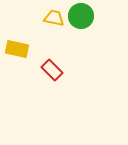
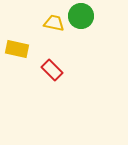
yellow trapezoid: moved 5 px down
